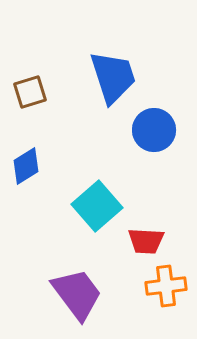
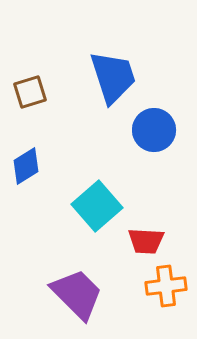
purple trapezoid: rotated 8 degrees counterclockwise
